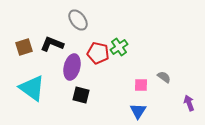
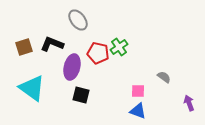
pink square: moved 3 px left, 6 px down
blue triangle: rotated 42 degrees counterclockwise
